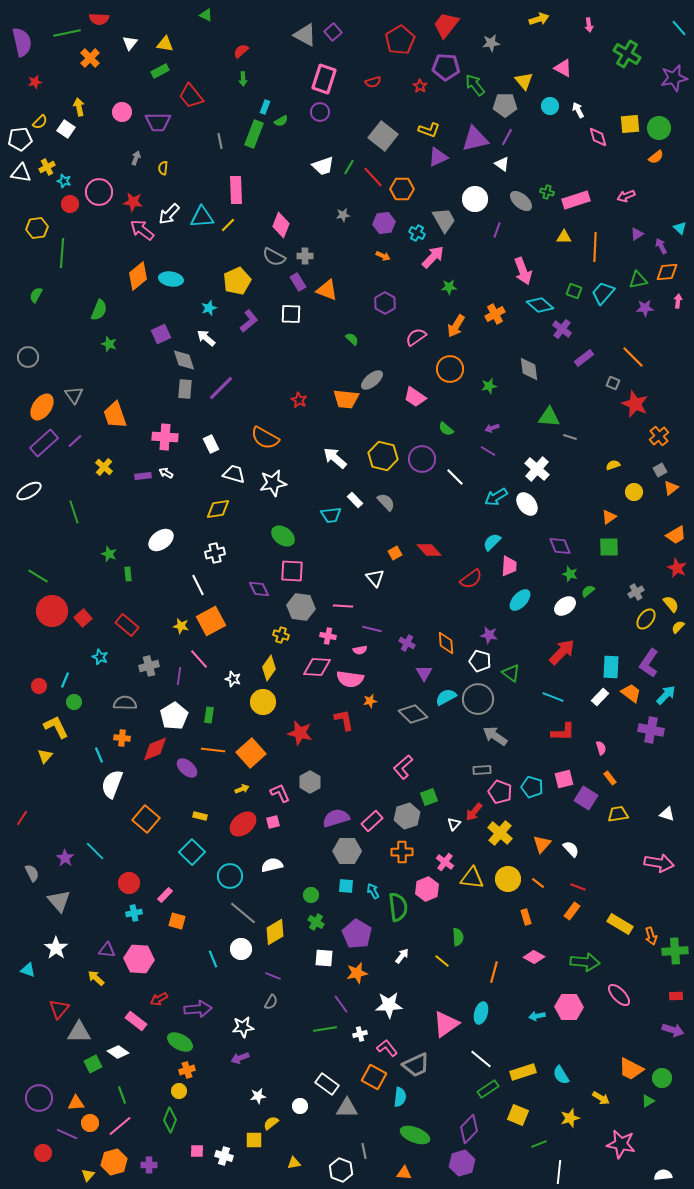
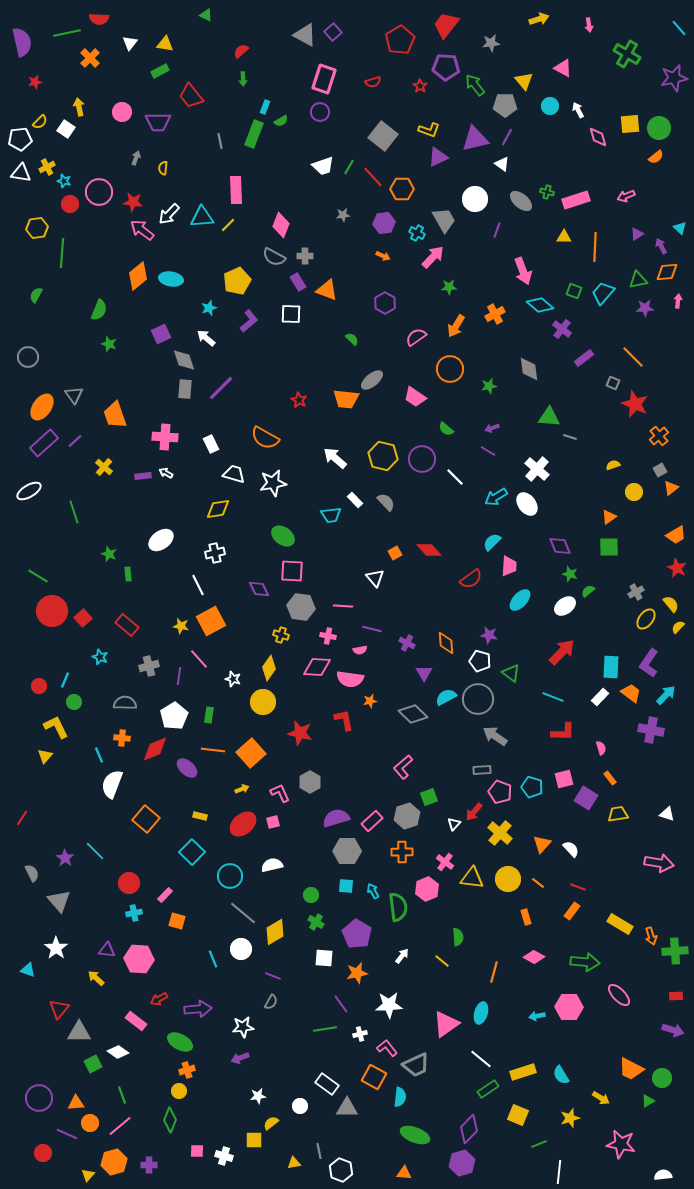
gray line at (364, 1151): moved 45 px left
